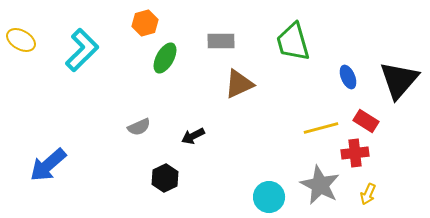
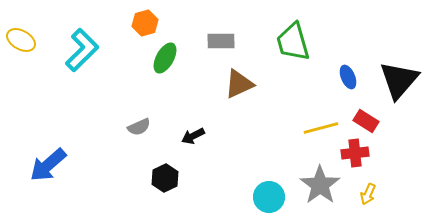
gray star: rotated 9 degrees clockwise
